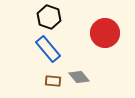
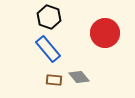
brown rectangle: moved 1 px right, 1 px up
